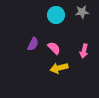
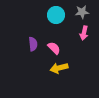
purple semicircle: rotated 32 degrees counterclockwise
pink arrow: moved 18 px up
